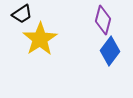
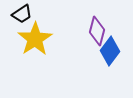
purple diamond: moved 6 px left, 11 px down
yellow star: moved 5 px left
